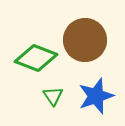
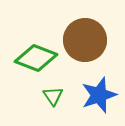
blue star: moved 3 px right, 1 px up
